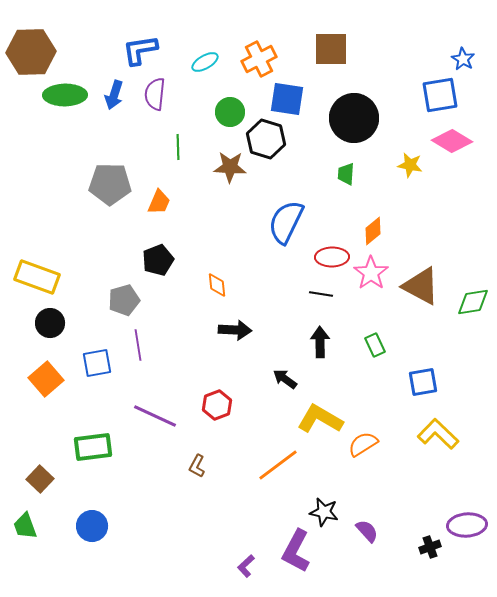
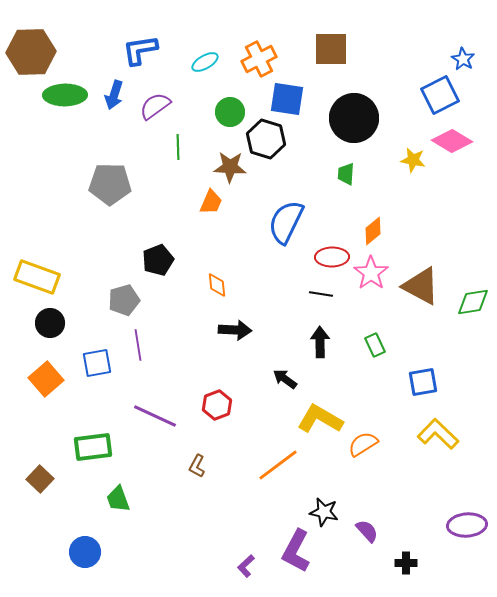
purple semicircle at (155, 94): moved 12 px down; rotated 48 degrees clockwise
blue square at (440, 95): rotated 18 degrees counterclockwise
yellow star at (410, 165): moved 3 px right, 5 px up
orange trapezoid at (159, 202): moved 52 px right
green trapezoid at (25, 526): moved 93 px right, 27 px up
blue circle at (92, 526): moved 7 px left, 26 px down
black cross at (430, 547): moved 24 px left, 16 px down; rotated 20 degrees clockwise
